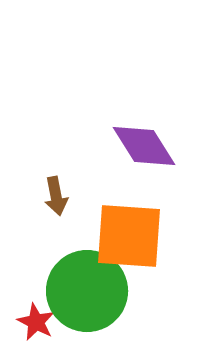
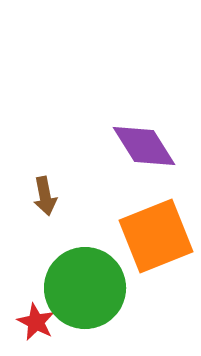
brown arrow: moved 11 px left
orange square: moved 27 px right; rotated 26 degrees counterclockwise
green circle: moved 2 px left, 3 px up
